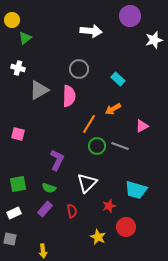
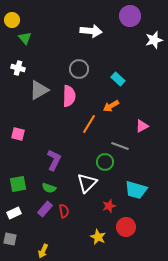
green triangle: rotated 32 degrees counterclockwise
orange arrow: moved 2 px left, 3 px up
green circle: moved 8 px right, 16 px down
purple L-shape: moved 3 px left
red semicircle: moved 8 px left
yellow arrow: rotated 32 degrees clockwise
